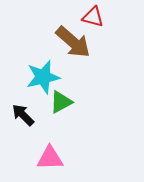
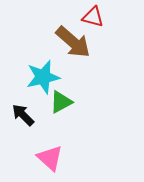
pink triangle: rotated 44 degrees clockwise
